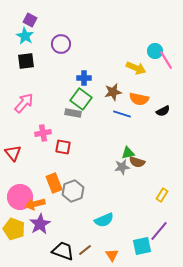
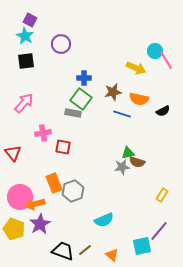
orange triangle: rotated 16 degrees counterclockwise
